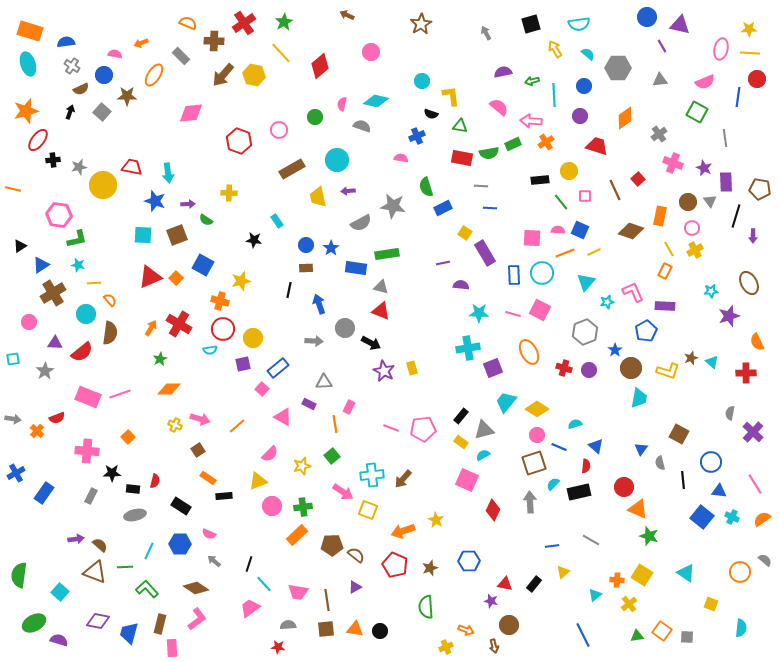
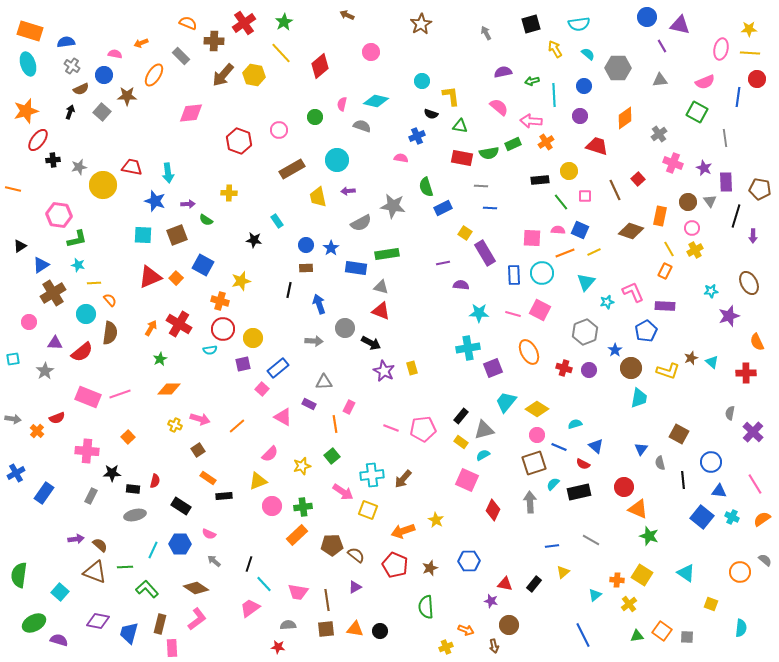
red semicircle at (586, 466): moved 3 px left, 2 px up; rotated 112 degrees clockwise
cyan line at (149, 551): moved 4 px right, 1 px up
